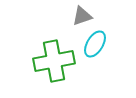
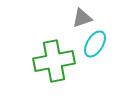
gray triangle: moved 2 px down
